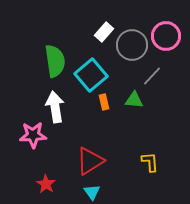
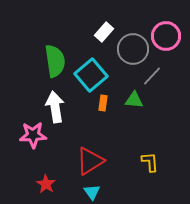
gray circle: moved 1 px right, 4 px down
orange rectangle: moved 1 px left, 1 px down; rotated 21 degrees clockwise
